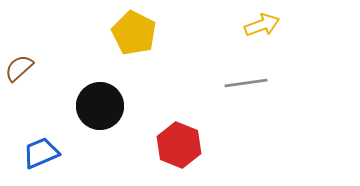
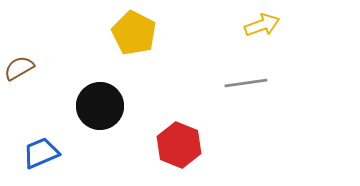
brown semicircle: rotated 12 degrees clockwise
